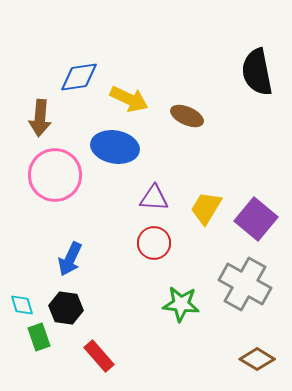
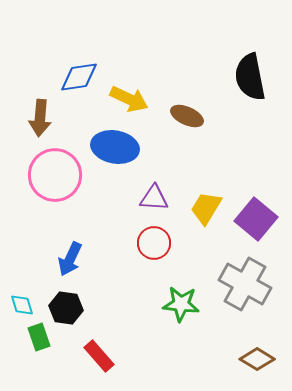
black semicircle: moved 7 px left, 5 px down
